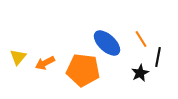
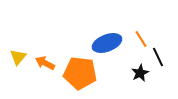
blue ellipse: rotated 64 degrees counterclockwise
black line: rotated 36 degrees counterclockwise
orange arrow: rotated 54 degrees clockwise
orange pentagon: moved 3 px left, 3 px down
